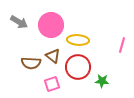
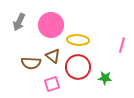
gray arrow: rotated 84 degrees clockwise
green star: moved 3 px right, 3 px up
